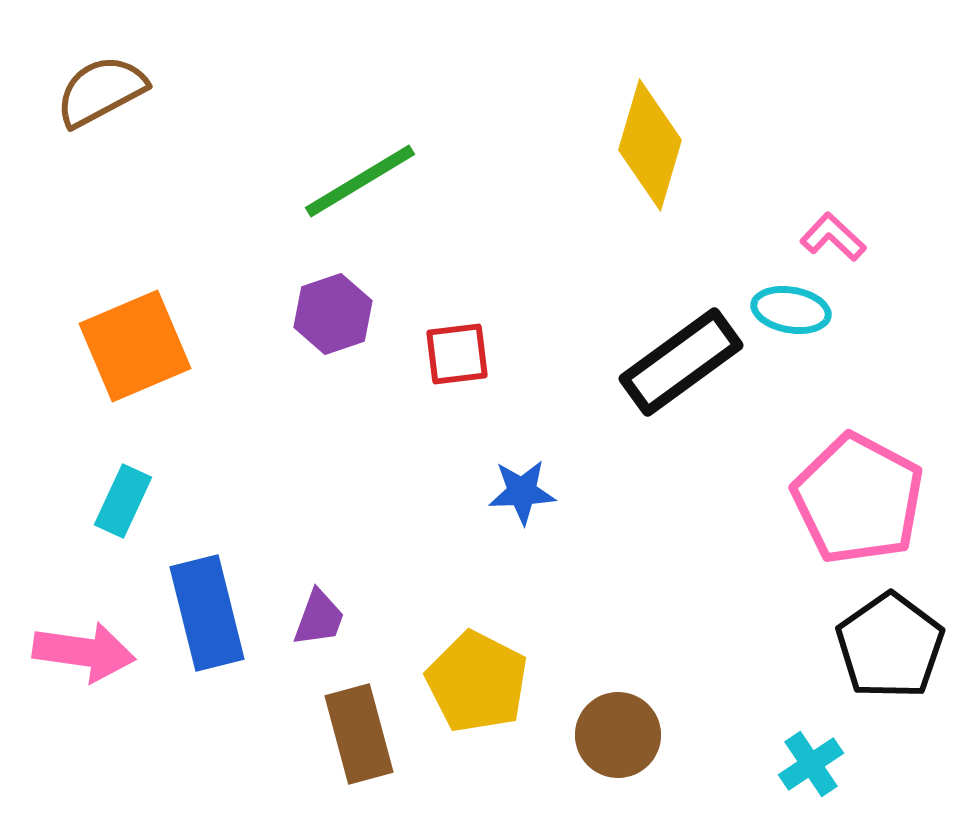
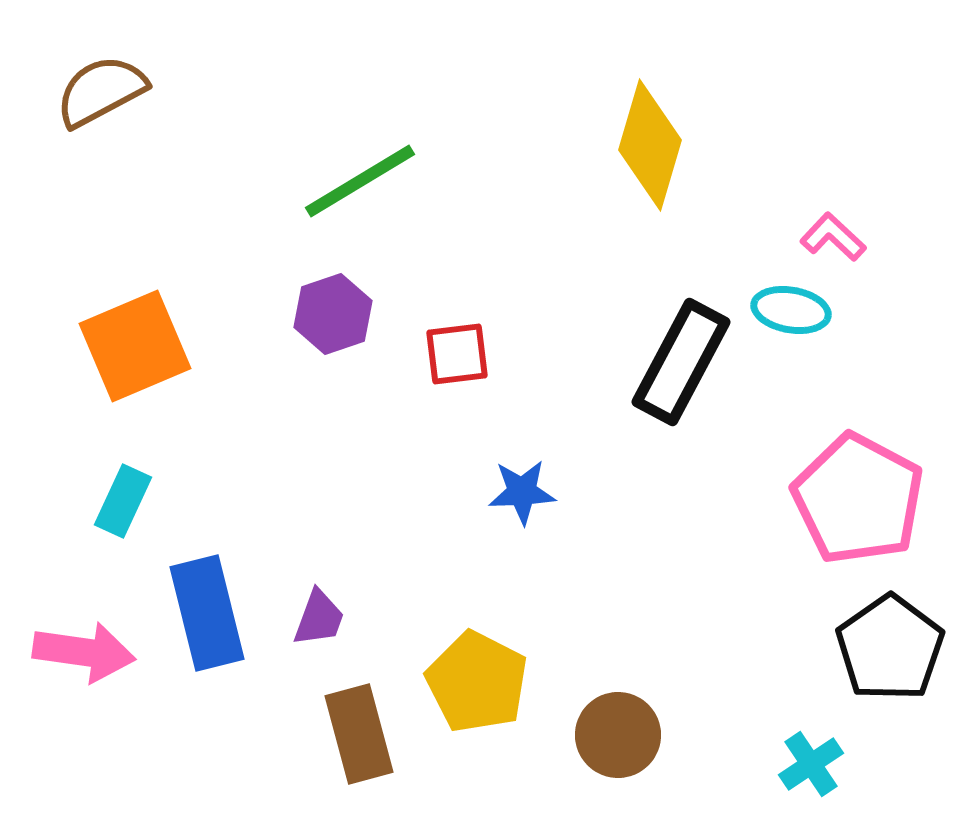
black rectangle: rotated 26 degrees counterclockwise
black pentagon: moved 2 px down
